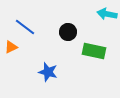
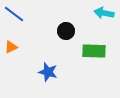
cyan arrow: moved 3 px left, 1 px up
blue line: moved 11 px left, 13 px up
black circle: moved 2 px left, 1 px up
green rectangle: rotated 10 degrees counterclockwise
